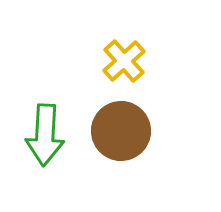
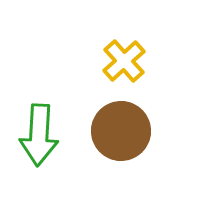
green arrow: moved 6 px left
